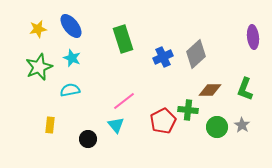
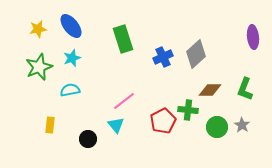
cyan star: rotated 30 degrees clockwise
